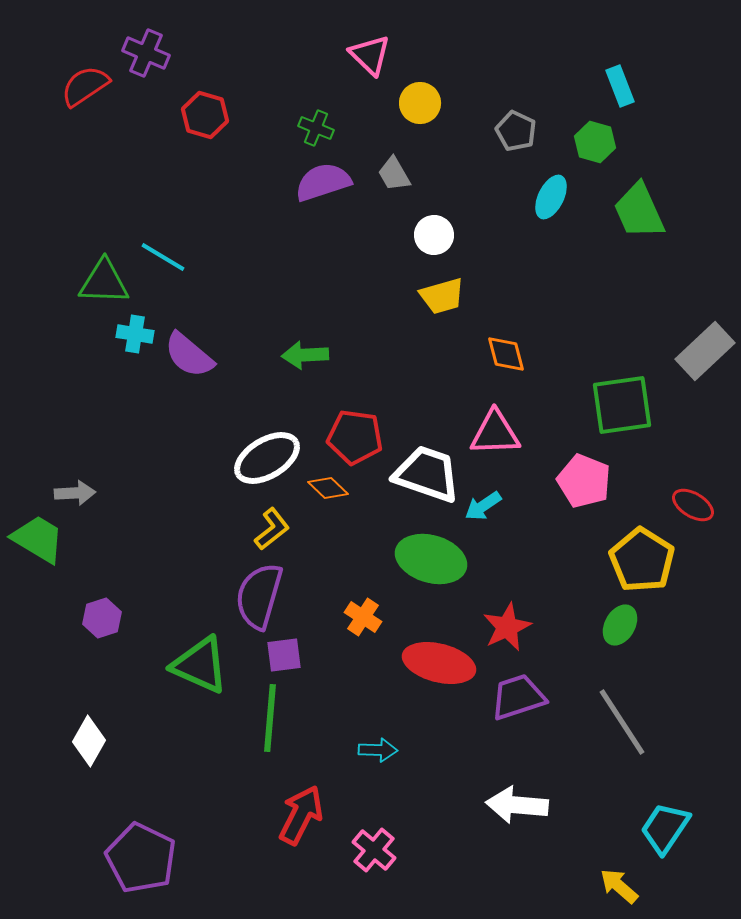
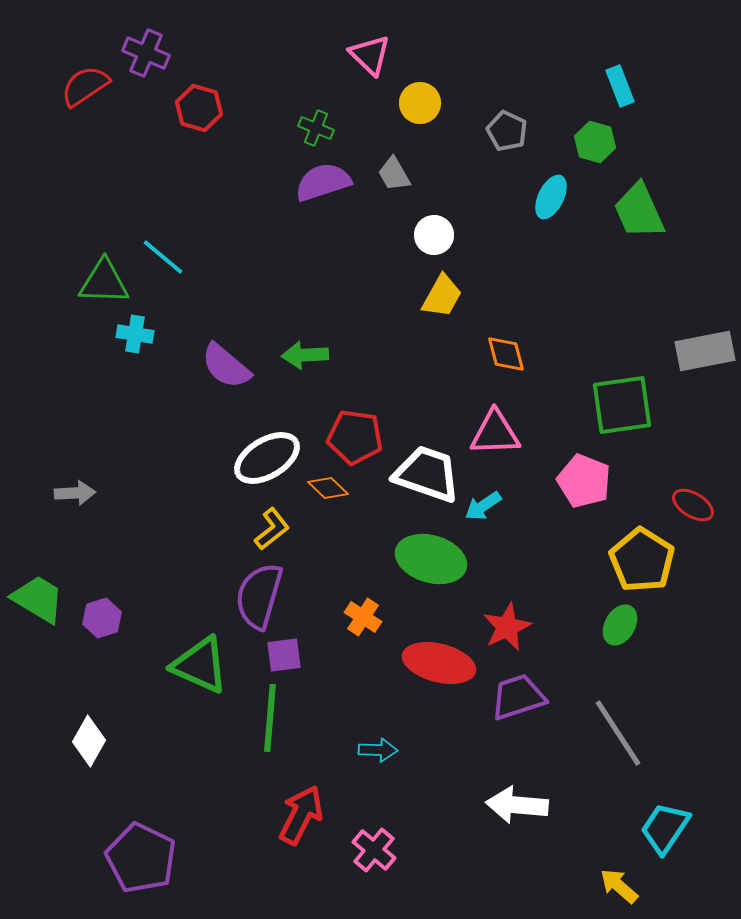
red hexagon at (205, 115): moved 6 px left, 7 px up
gray pentagon at (516, 131): moved 9 px left
cyan line at (163, 257): rotated 9 degrees clockwise
yellow trapezoid at (442, 296): rotated 45 degrees counterclockwise
gray rectangle at (705, 351): rotated 32 degrees clockwise
purple semicircle at (189, 355): moved 37 px right, 11 px down
green trapezoid at (38, 539): moved 60 px down
gray line at (622, 722): moved 4 px left, 11 px down
